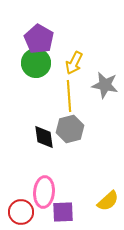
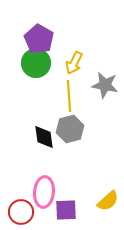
purple square: moved 3 px right, 2 px up
